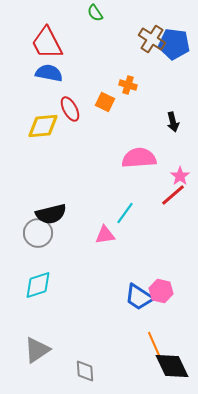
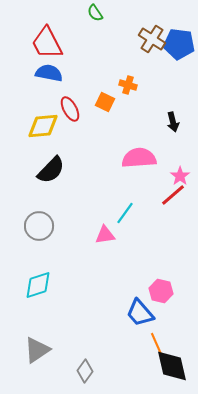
blue pentagon: moved 5 px right
black semicircle: moved 44 px up; rotated 32 degrees counterclockwise
gray circle: moved 1 px right, 7 px up
blue trapezoid: moved 1 px right, 16 px down; rotated 16 degrees clockwise
orange line: moved 3 px right, 1 px down
black diamond: rotated 12 degrees clockwise
gray diamond: rotated 40 degrees clockwise
